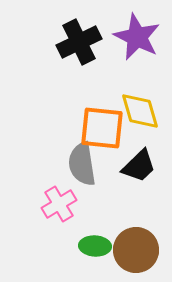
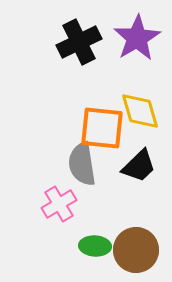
purple star: moved 1 px down; rotated 15 degrees clockwise
